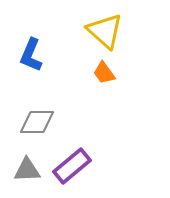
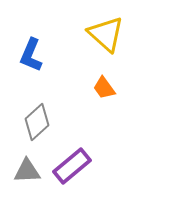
yellow triangle: moved 1 px right, 3 px down
orange trapezoid: moved 15 px down
gray diamond: rotated 42 degrees counterclockwise
gray triangle: moved 1 px down
